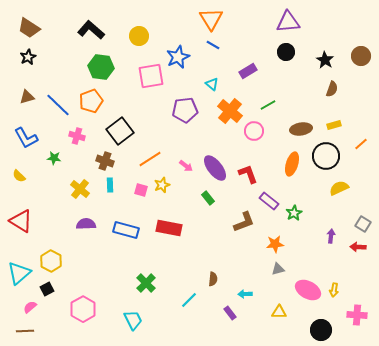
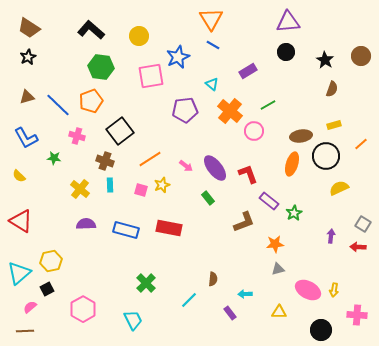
brown ellipse at (301, 129): moved 7 px down
yellow hexagon at (51, 261): rotated 20 degrees clockwise
